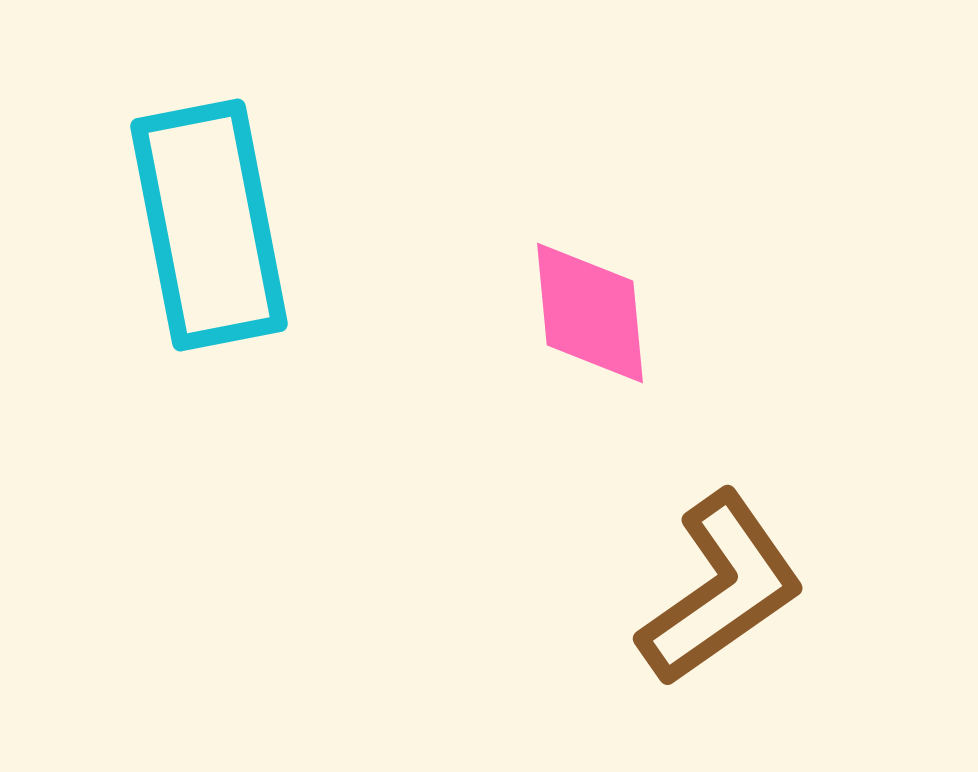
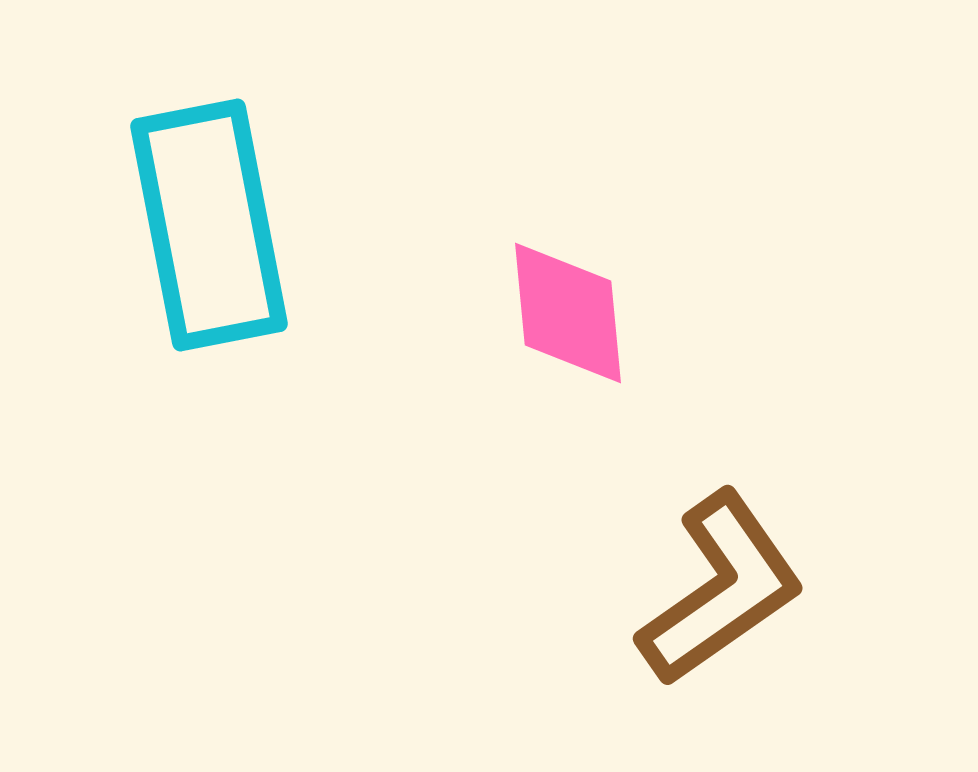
pink diamond: moved 22 px left
